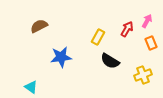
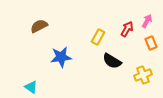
black semicircle: moved 2 px right
